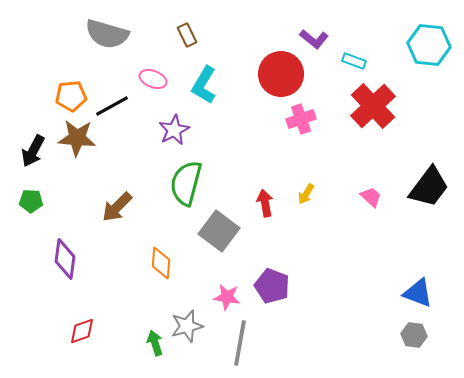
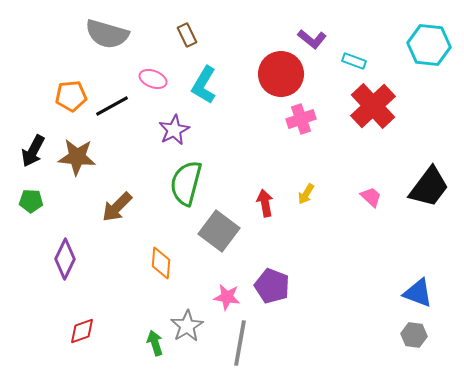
purple L-shape: moved 2 px left
brown star: moved 19 px down
purple diamond: rotated 18 degrees clockwise
gray star: rotated 16 degrees counterclockwise
